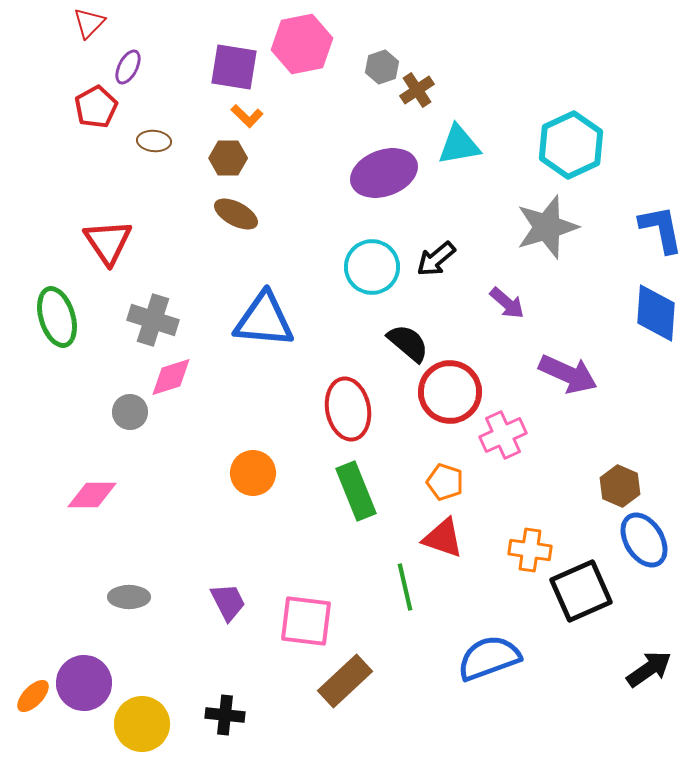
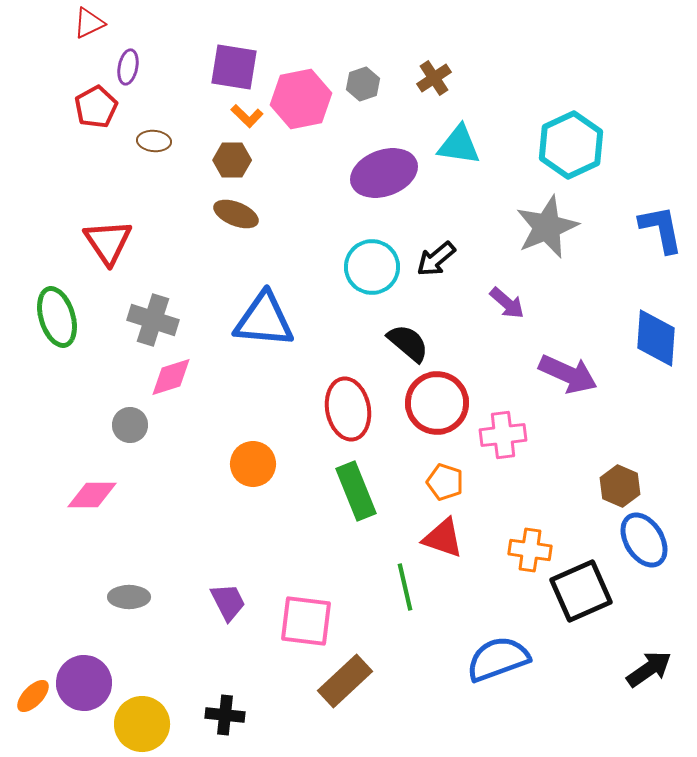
red triangle at (89, 23): rotated 20 degrees clockwise
pink hexagon at (302, 44): moved 1 px left, 55 px down
purple ellipse at (128, 67): rotated 16 degrees counterclockwise
gray hexagon at (382, 67): moved 19 px left, 17 px down
brown cross at (417, 90): moved 17 px right, 12 px up
cyan triangle at (459, 145): rotated 18 degrees clockwise
brown hexagon at (228, 158): moved 4 px right, 2 px down
brown ellipse at (236, 214): rotated 6 degrees counterclockwise
gray star at (547, 227): rotated 6 degrees counterclockwise
blue diamond at (656, 313): moved 25 px down
red circle at (450, 392): moved 13 px left, 11 px down
gray circle at (130, 412): moved 13 px down
pink cross at (503, 435): rotated 18 degrees clockwise
orange circle at (253, 473): moved 9 px up
blue semicircle at (489, 658): moved 9 px right, 1 px down
